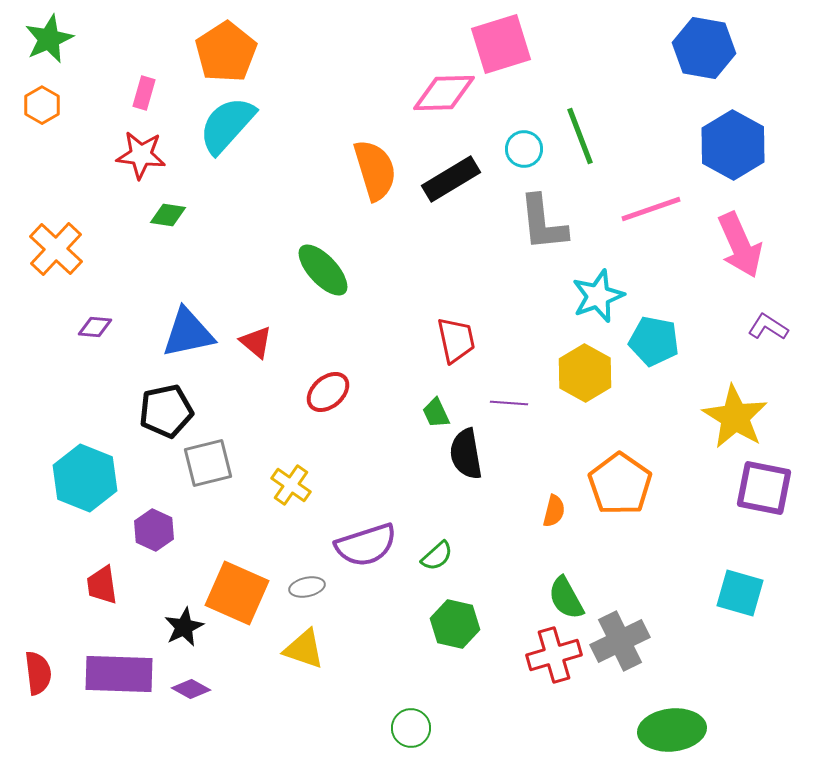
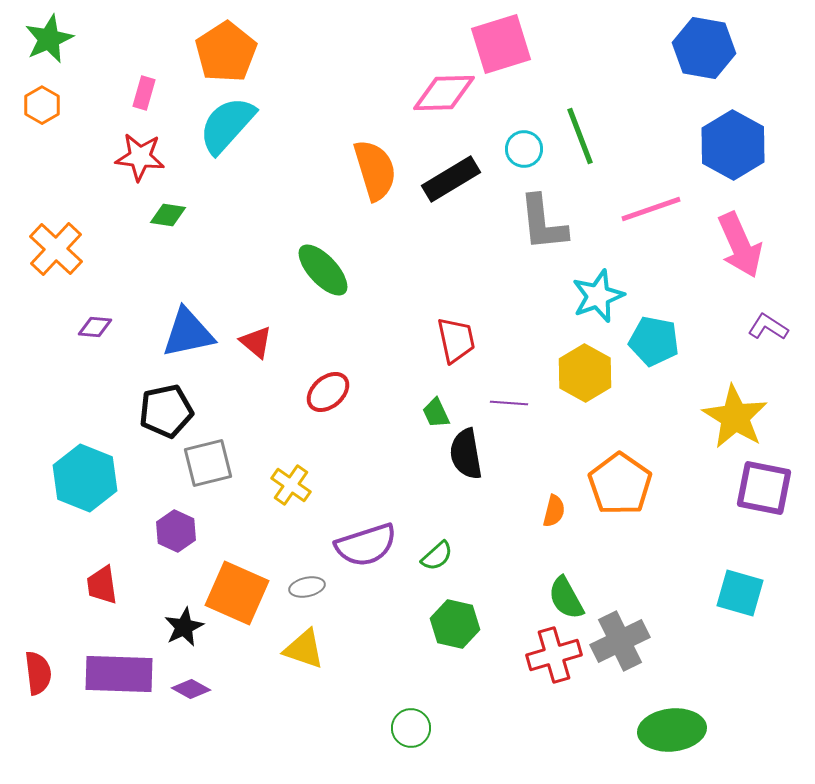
red star at (141, 155): moved 1 px left, 2 px down
purple hexagon at (154, 530): moved 22 px right, 1 px down
